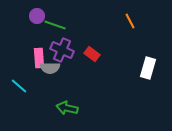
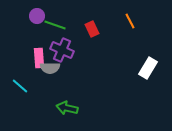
red rectangle: moved 25 px up; rotated 28 degrees clockwise
white rectangle: rotated 15 degrees clockwise
cyan line: moved 1 px right
